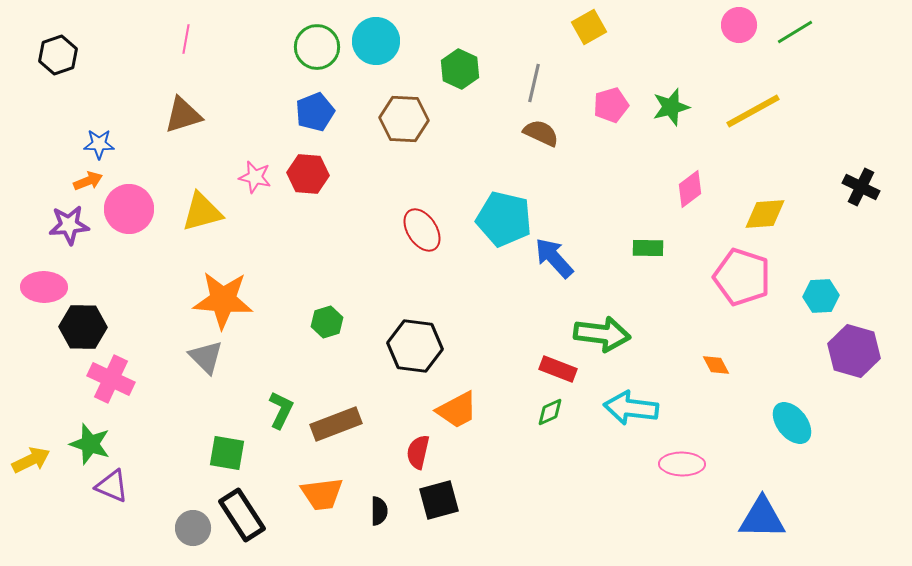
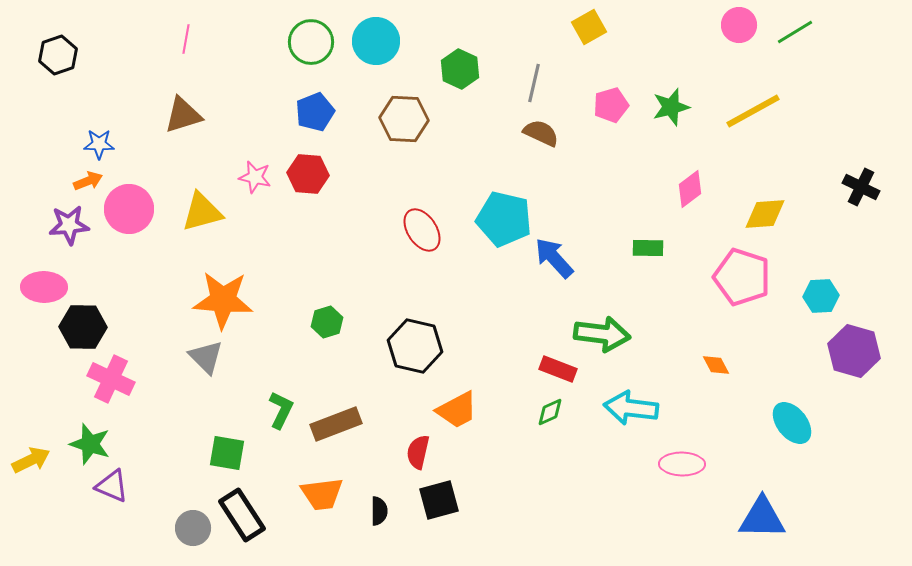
green circle at (317, 47): moved 6 px left, 5 px up
black hexagon at (415, 346): rotated 6 degrees clockwise
